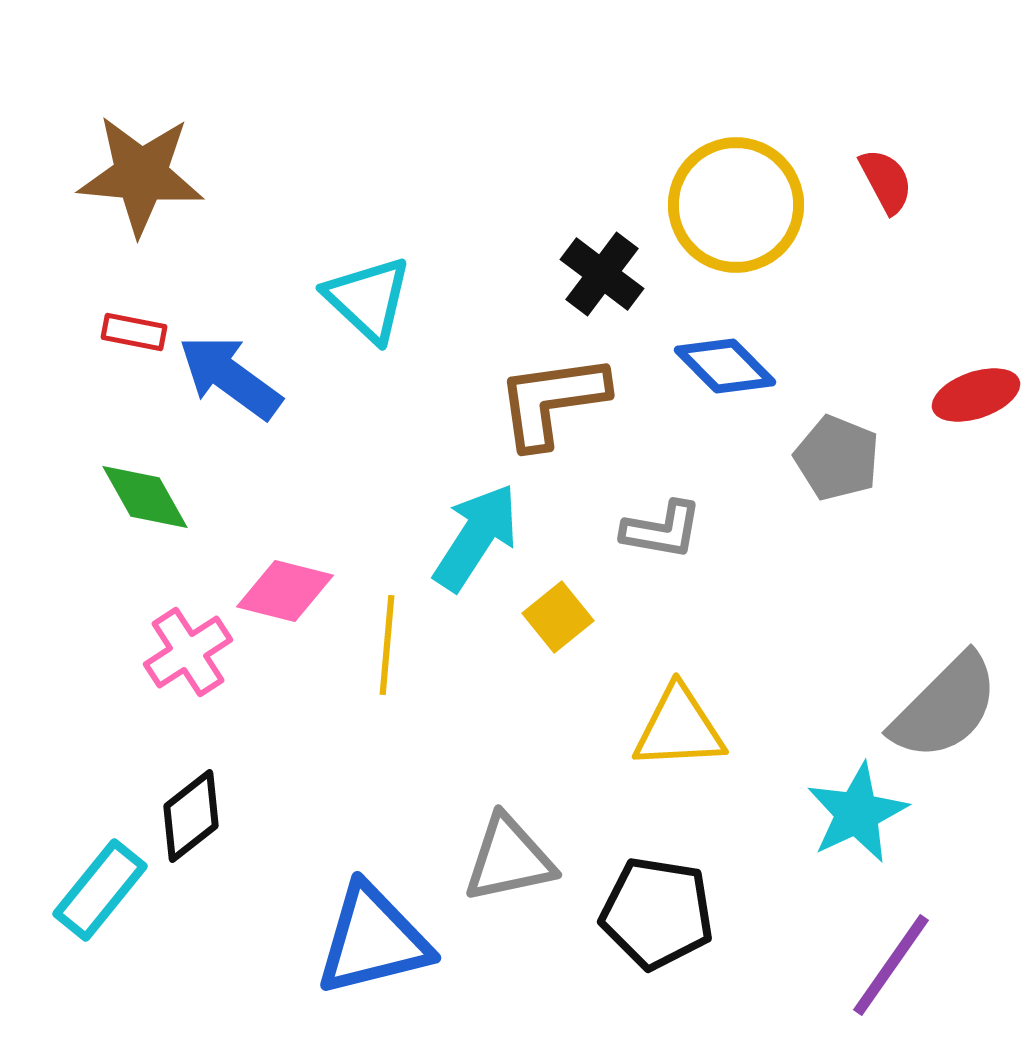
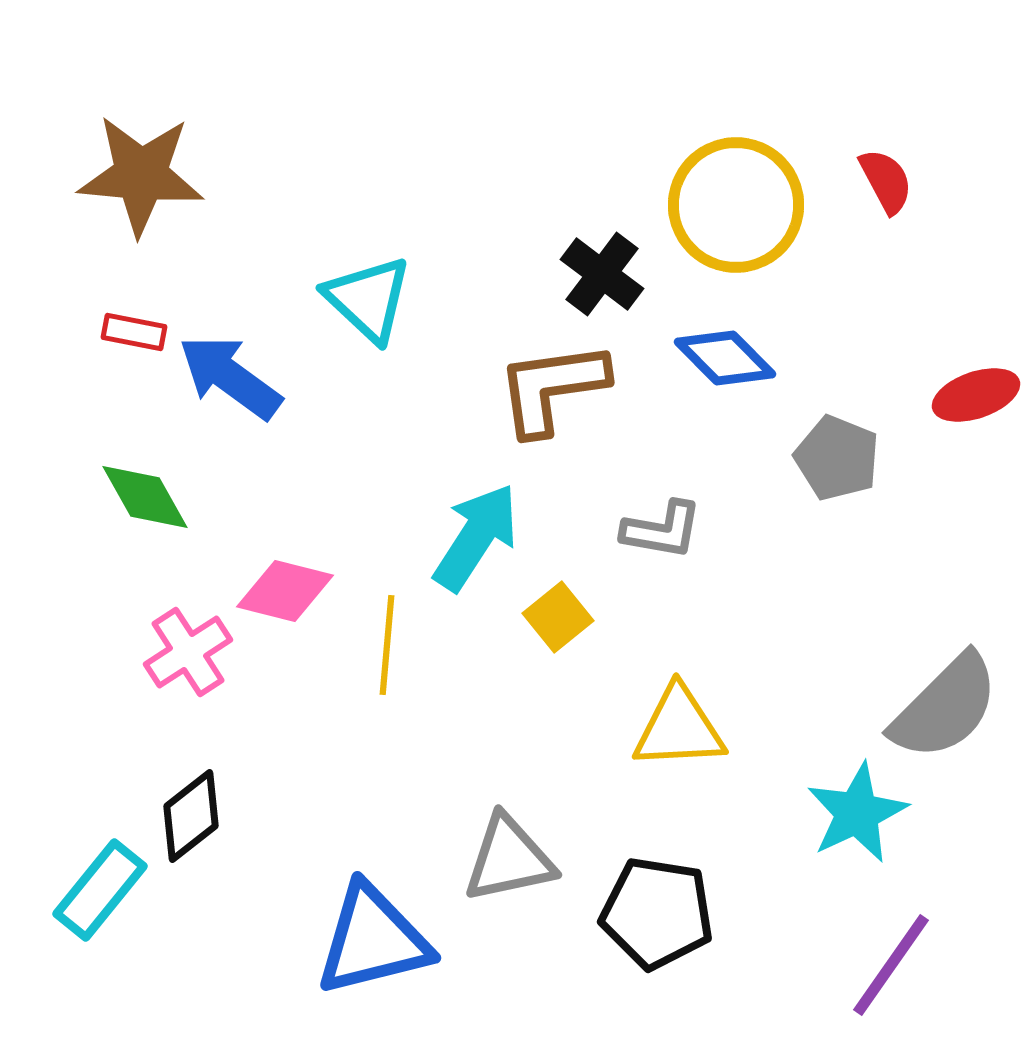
blue diamond: moved 8 px up
brown L-shape: moved 13 px up
